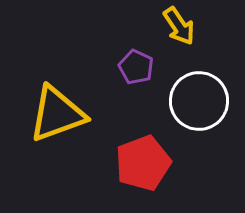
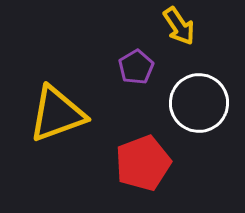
purple pentagon: rotated 16 degrees clockwise
white circle: moved 2 px down
